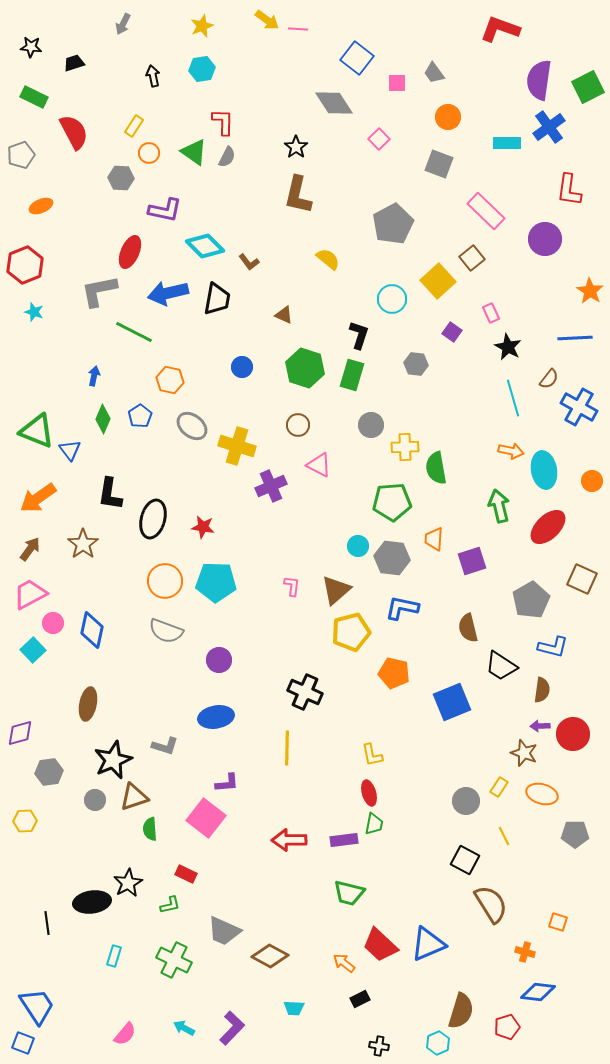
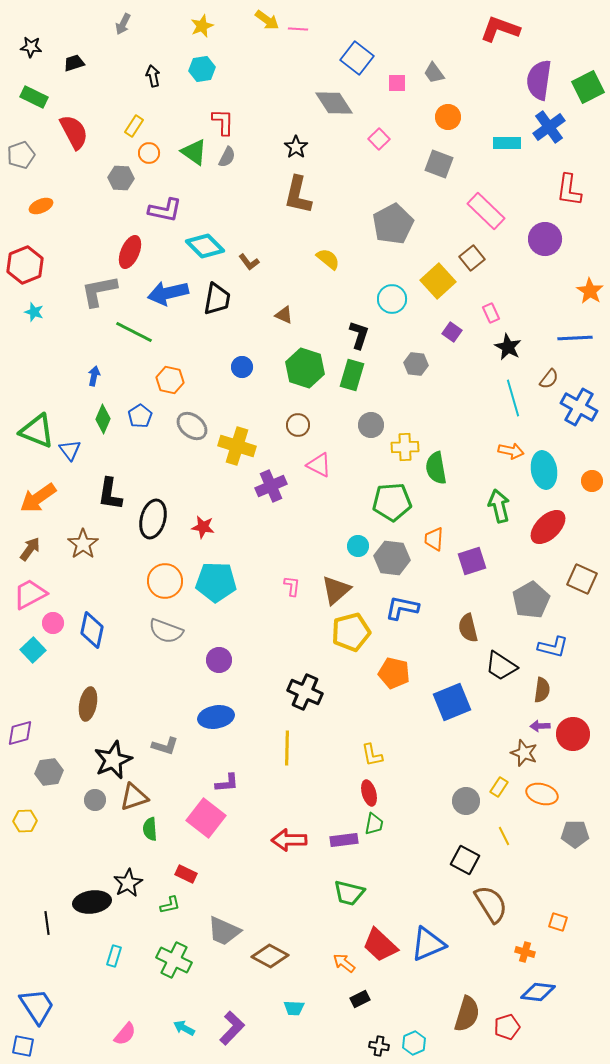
brown semicircle at (461, 1011): moved 6 px right, 3 px down
blue square at (23, 1043): moved 3 px down; rotated 10 degrees counterclockwise
cyan hexagon at (438, 1043): moved 24 px left
